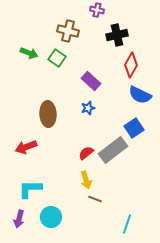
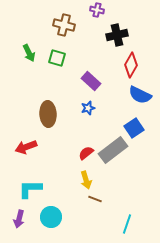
brown cross: moved 4 px left, 6 px up
green arrow: rotated 42 degrees clockwise
green square: rotated 18 degrees counterclockwise
